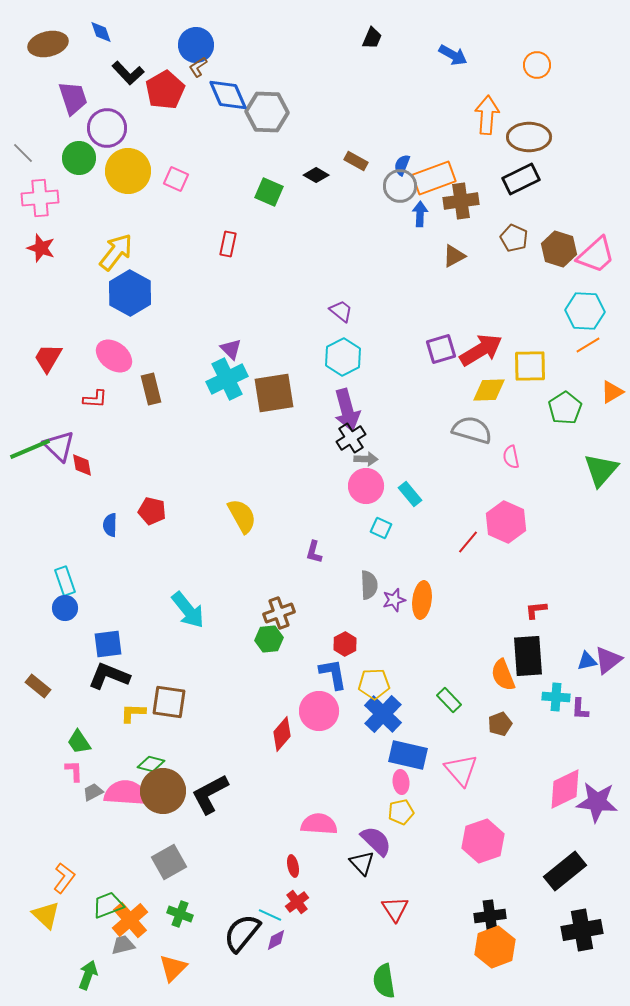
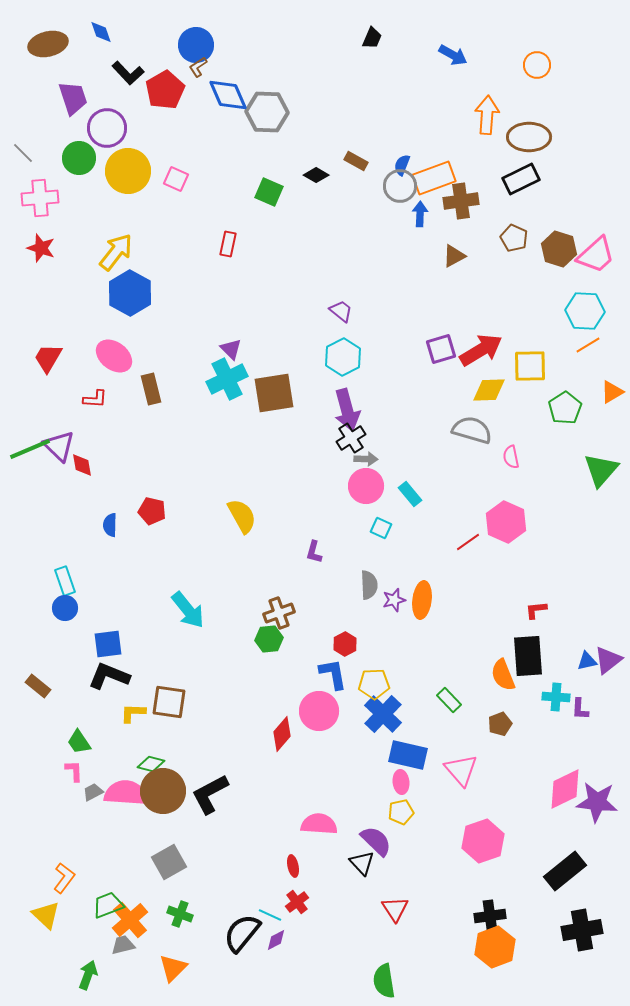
red line at (468, 542): rotated 15 degrees clockwise
